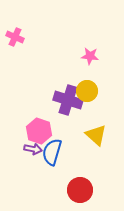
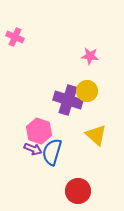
purple arrow: rotated 12 degrees clockwise
red circle: moved 2 px left, 1 px down
